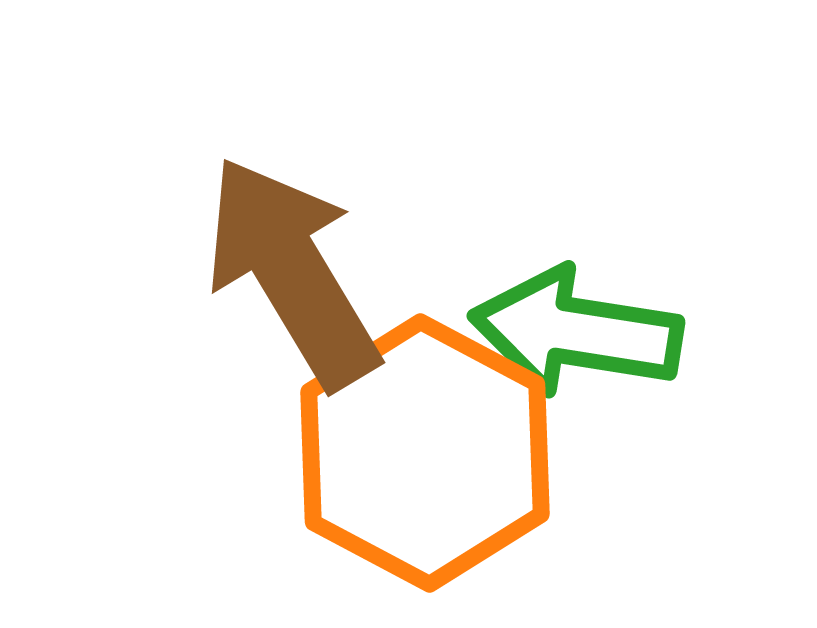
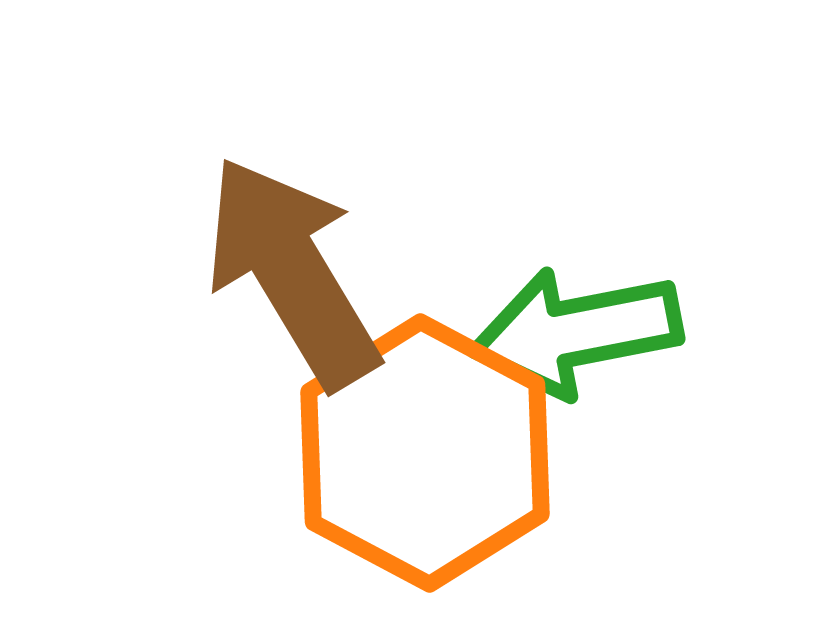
green arrow: rotated 20 degrees counterclockwise
